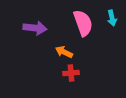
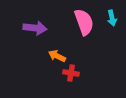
pink semicircle: moved 1 px right, 1 px up
orange arrow: moved 7 px left, 4 px down
red cross: rotated 14 degrees clockwise
